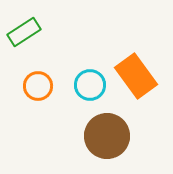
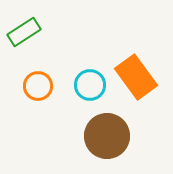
orange rectangle: moved 1 px down
